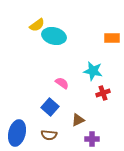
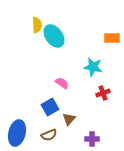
yellow semicircle: rotated 56 degrees counterclockwise
cyan ellipse: rotated 40 degrees clockwise
cyan star: moved 4 px up
blue square: rotated 18 degrees clockwise
brown triangle: moved 9 px left, 1 px up; rotated 24 degrees counterclockwise
brown semicircle: rotated 28 degrees counterclockwise
